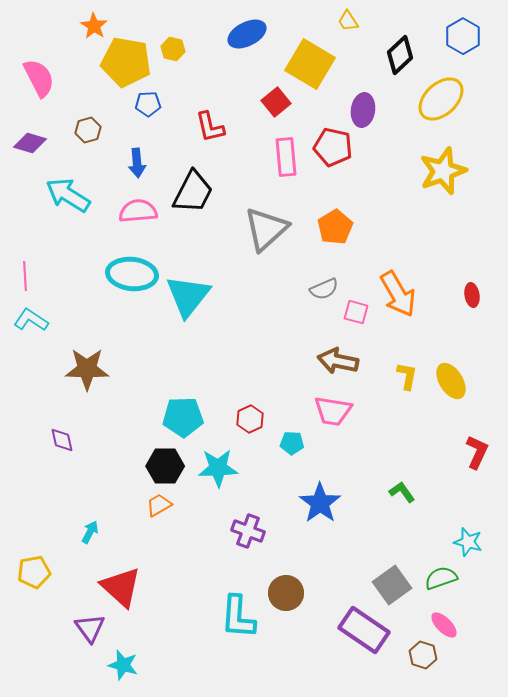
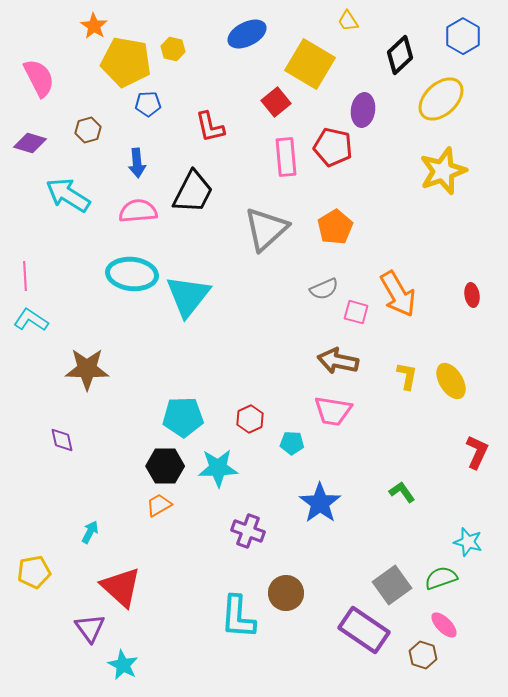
cyan star at (123, 665): rotated 12 degrees clockwise
